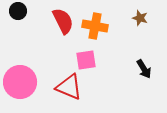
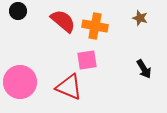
red semicircle: rotated 24 degrees counterclockwise
pink square: moved 1 px right
